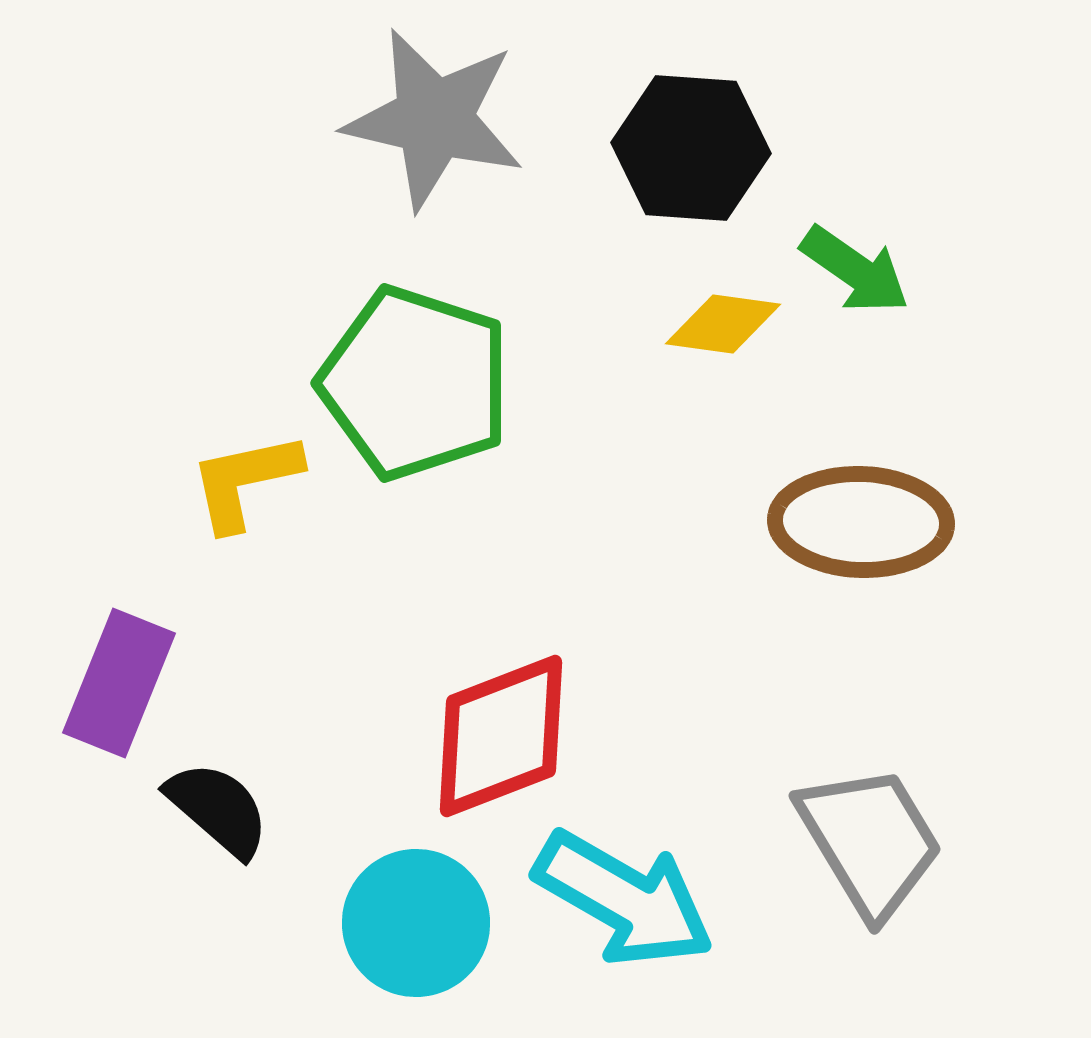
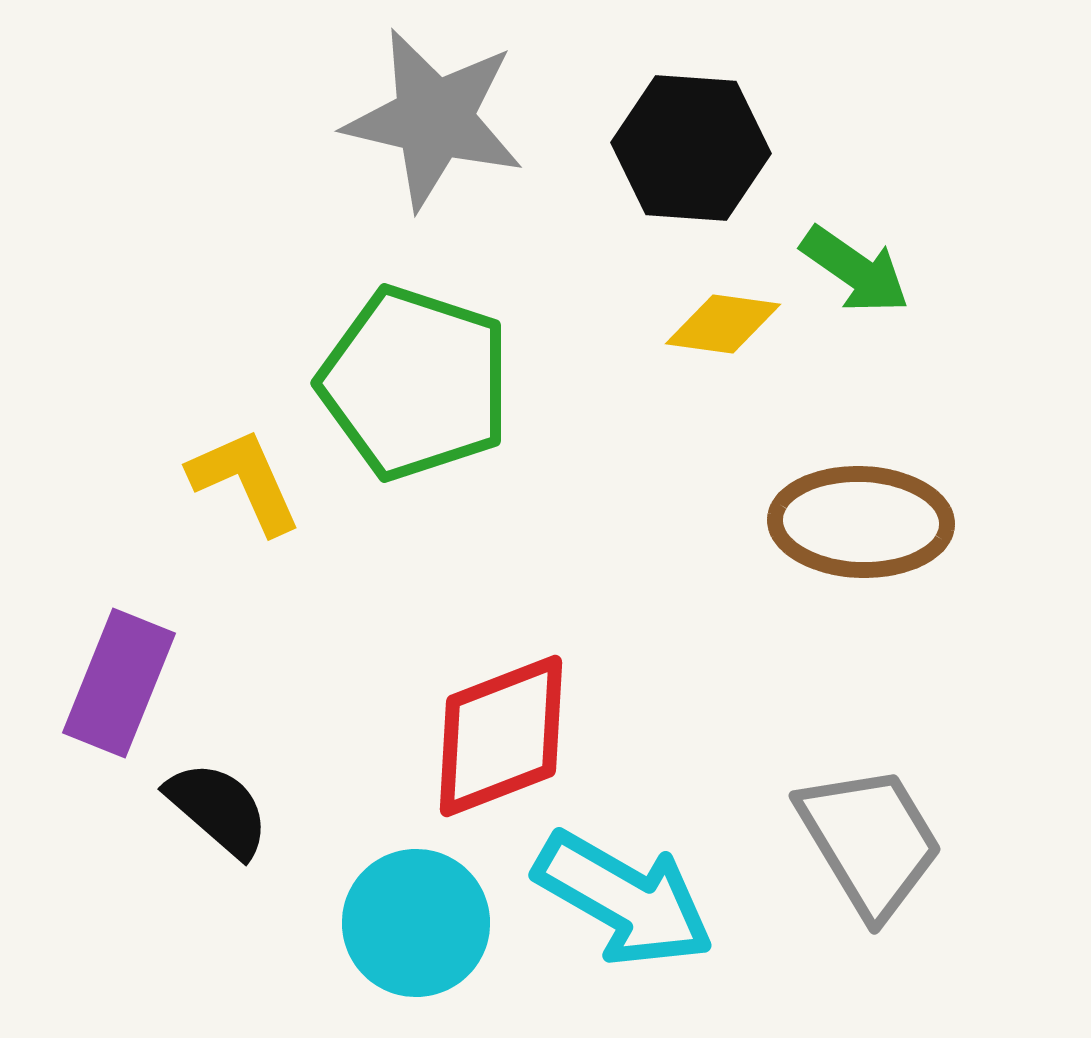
yellow L-shape: rotated 78 degrees clockwise
